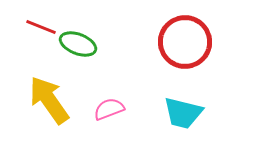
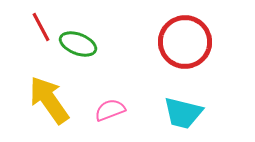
red line: rotated 40 degrees clockwise
pink semicircle: moved 1 px right, 1 px down
